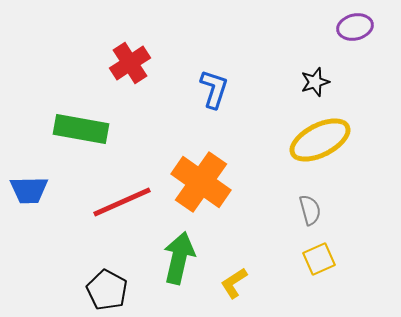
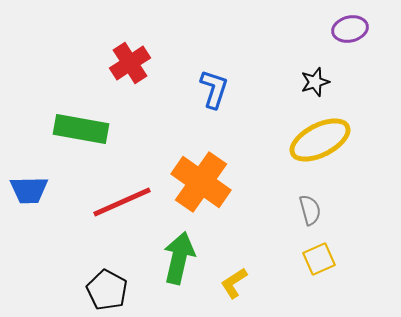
purple ellipse: moved 5 px left, 2 px down
